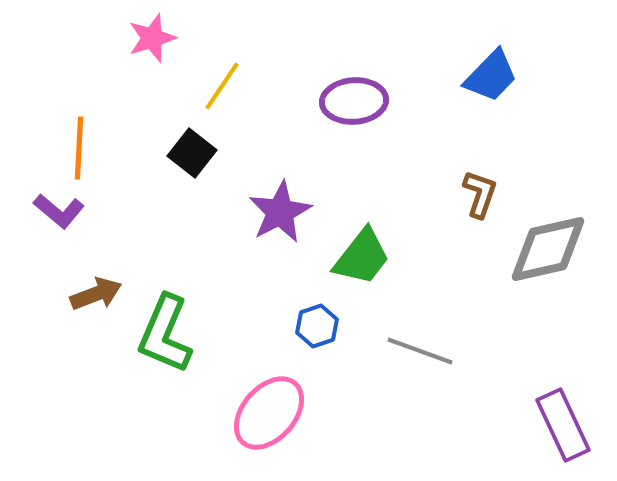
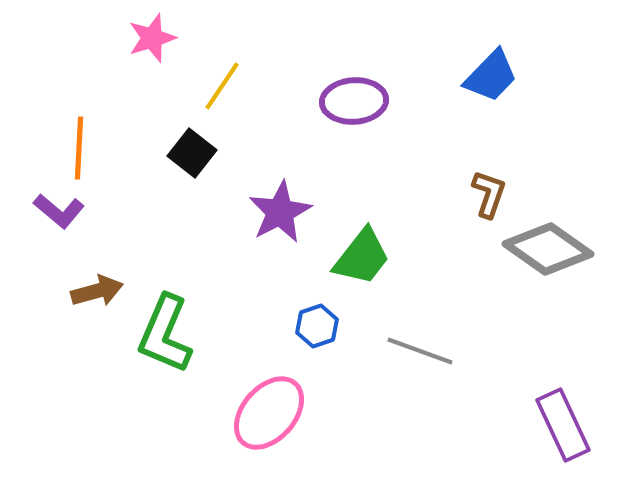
brown L-shape: moved 9 px right
gray diamond: rotated 48 degrees clockwise
brown arrow: moved 1 px right, 3 px up; rotated 6 degrees clockwise
